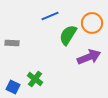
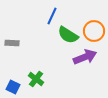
blue line: moved 2 px right; rotated 42 degrees counterclockwise
orange circle: moved 2 px right, 8 px down
green semicircle: rotated 90 degrees counterclockwise
purple arrow: moved 4 px left
green cross: moved 1 px right
